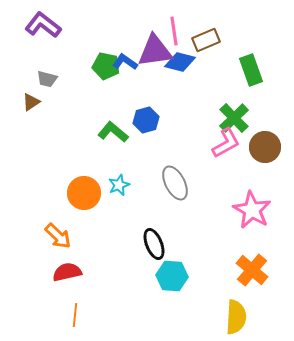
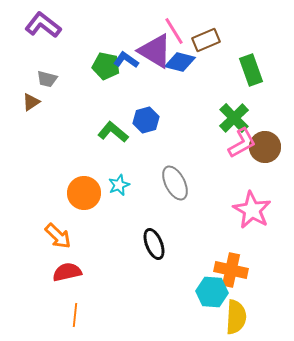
pink line: rotated 24 degrees counterclockwise
purple triangle: rotated 39 degrees clockwise
blue L-shape: moved 1 px right, 2 px up
pink L-shape: moved 16 px right
orange cross: moved 21 px left; rotated 28 degrees counterclockwise
cyan hexagon: moved 40 px right, 16 px down
